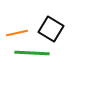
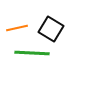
orange line: moved 5 px up
